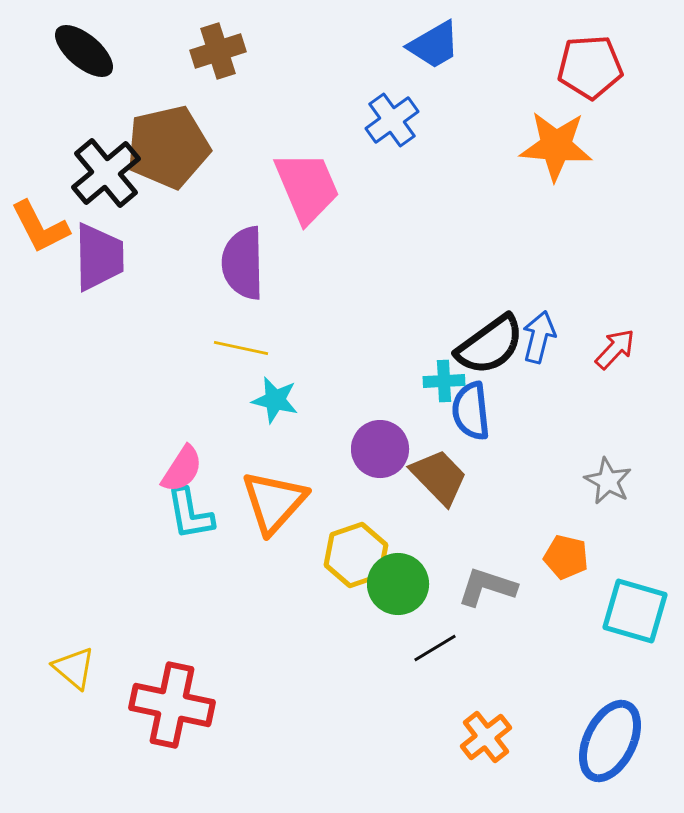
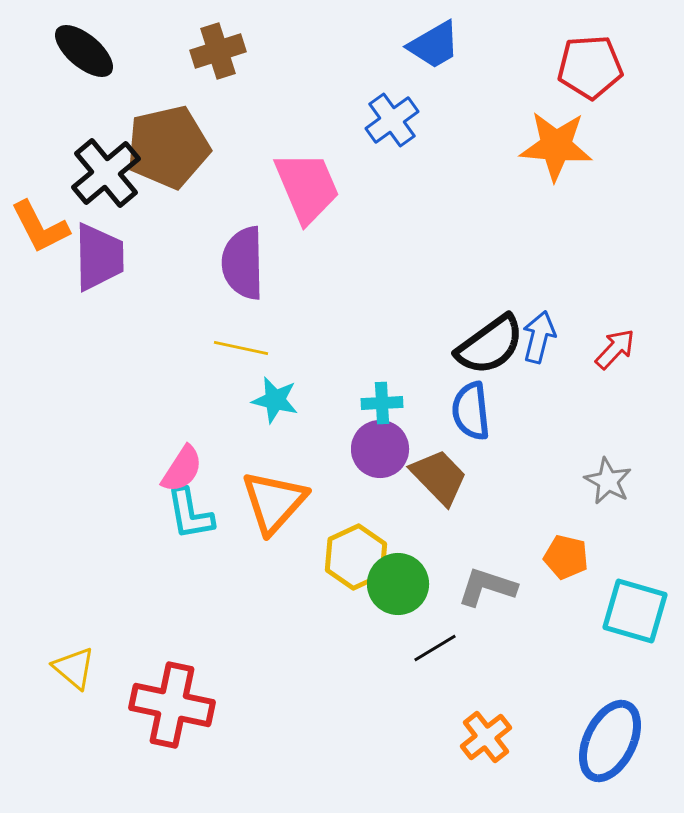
cyan cross: moved 62 px left, 22 px down
yellow hexagon: moved 2 px down; rotated 6 degrees counterclockwise
